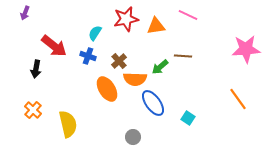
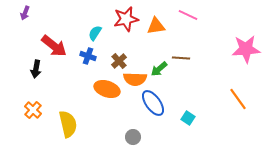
brown line: moved 2 px left, 2 px down
green arrow: moved 1 px left, 2 px down
orange ellipse: rotated 40 degrees counterclockwise
